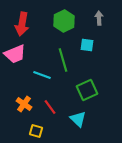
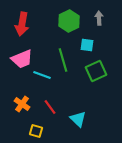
green hexagon: moved 5 px right
pink trapezoid: moved 7 px right, 5 px down
green square: moved 9 px right, 19 px up
orange cross: moved 2 px left
